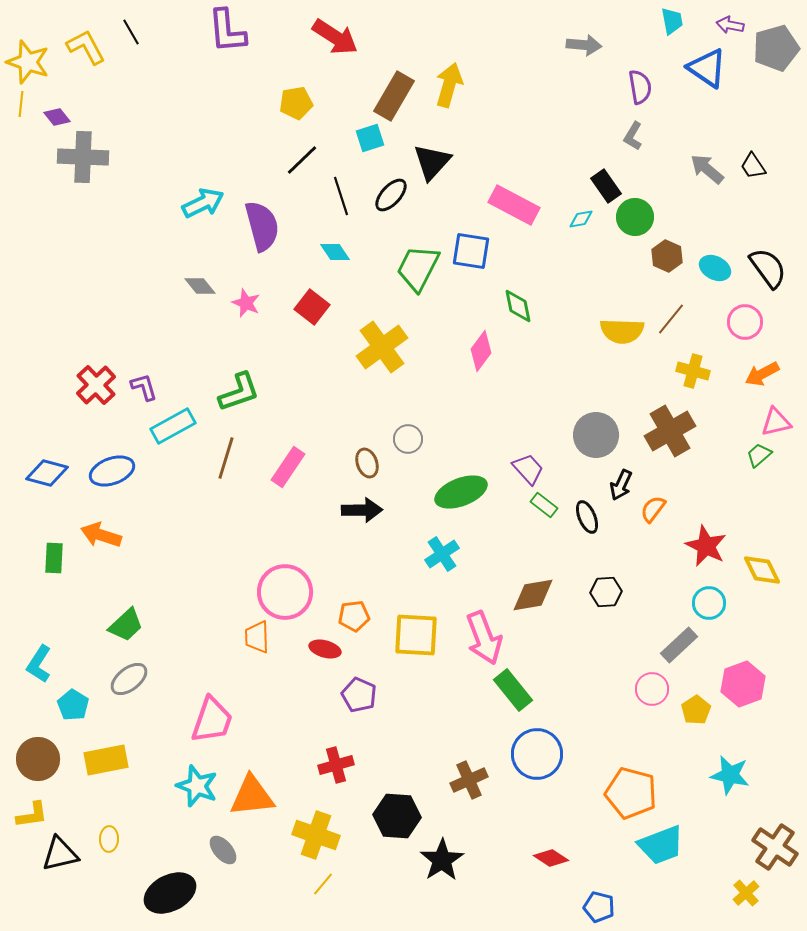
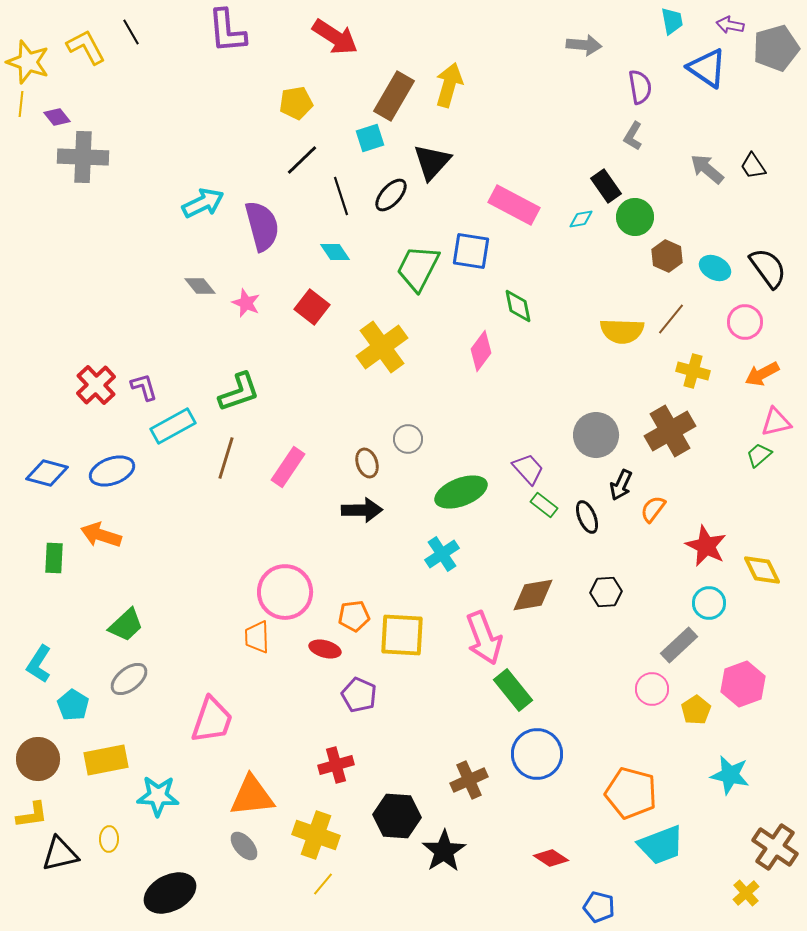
yellow square at (416, 635): moved 14 px left
cyan star at (197, 786): moved 39 px left, 10 px down; rotated 18 degrees counterclockwise
gray ellipse at (223, 850): moved 21 px right, 4 px up
black star at (442, 860): moved 2 px right, 9 px up
